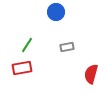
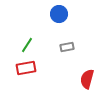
blue circle: moved 3 px right, 2 px down
red rectangle: moved 4 px right
red semicircle: moved 4 px left, 5 px down
